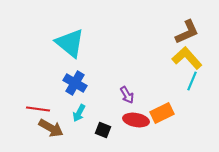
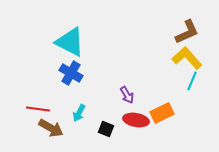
cyan triangle: moved 1 px up; rotated 12 degrees counterclockwise
blue cross: moved 4 px left, 10 px up
black square: moved 3 px right, 1 px up
